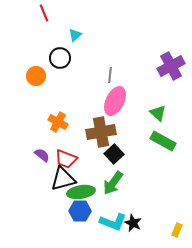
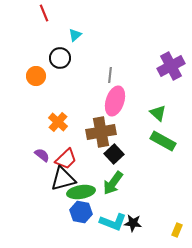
pink ellipse: rotated 8 degrees counterclockwise
orange cross: rotated 12 degrees clockwise
red trapezoid: rotated 65 degrees counterclockwise
blue hexagon: moved 1 px right, 1 px down; rotated 10 degrees clockwise
black star: rotated 18 degrees counterclockwise
